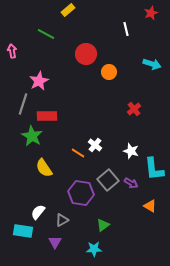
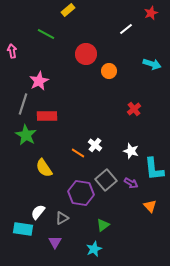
white line: rotated 64 degrees clockwise
orange circle: moved 1 px up
green star: moved 6 px left, 1 px up
gray square: moved 2 px left
orange triangle: rotated 16 degrees clockwise
gray triangle: moved 2 px up
cyan rectangle: moved 2 px up
cyan star: rotated 21 degrees counterclockwise
